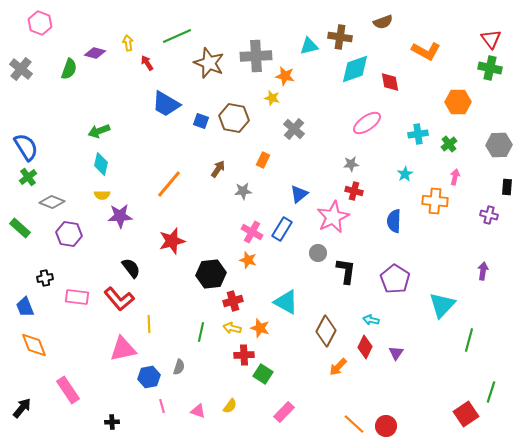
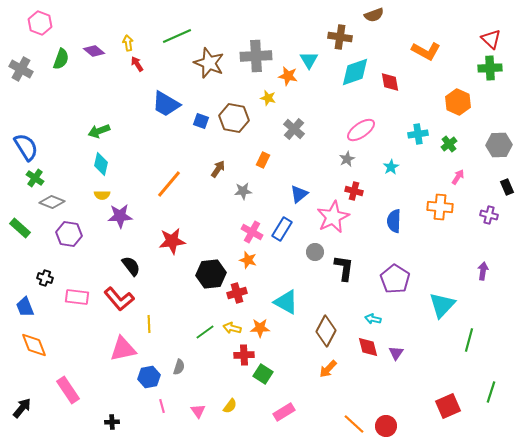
brown semicircle at (383, 22): moved 9 px left, 7 px up
red triangle at (491, 39): rotated 10 degrees counterclockwise
cyan triangle at (309, 46): moved 14 px down; rotated 48 degrees counterclockwise
purple diamond at (95, 53): moved 1 px left, 2 px up; rotated 25 degrees clockwise
red arrow at (147, 63): moved 10 px left, 1 px down
green cross at (490, 68): rotated 15 degrees counterclockwise
gray cross at (21, 69): rotated 10 degrees counterclockwise
green semicircle at (69, 69): moved 8 px left, 10 px up
cyan diamond at (355, 69): moved 3 px down
orange star at (285, 76): moved 3 px right
yellow star at (272, 98): moved 4 px left
orange hexagon at (458, 102): rotated 25 degrees clockwise
pink ellipse at (367, 123): moved 6 px left, 7 px down
gray star at (351, 164): moved 4 px left, 5 px up; rotated 21 degrees counterclockwise
cyan star at (405, 174): moved 14 px left, 7 px up
green cross at (28, 177): moved 7 px right, 1 px down; rotated 18 degrees counterclockwise
pink arrow at (455, 177): moved 3 px right; rotated 21 degrees clockwise
black rectangle at (507, 187): rotated 28 degrees counterclockwise
orange cross at (435, 201): moved 5 px right, 6 px down
red star at (172, 241): rotated 8 degrees clockwise
gray circle at (318, 253): moved 3 px left, 1 px up
black semicircle at (131, 268): moved 2 px up
black L-shape at (346, 271): moved 2 px left, 3 px up
black cross at (45, 278): rotated 28 degrees clockwise
red cross at (233, 301): moved 4 px right, 8 px up
cyan arrow at (371, 320): moved 2 px right, 1 px up
orange star at (260, 328): rotated 18 degrees counterclockwise
green line at (201, 332): moved 4 px right; rotated 42 degrees clockwise
red diamond at (365, 347): moved 3 px right; rotated 40 degrees counterclockwise
orange arrow at (338, 367): moved 10 px left, 2 px down
pink triangle at (198, 411): rotated 35 degrees clockwise
pink rectangle at (284, 412): rotated 15 degrees clockwise
red square at (466, 414): moved 18 px left, 8 px up; rotated 10 degrees clockwise
